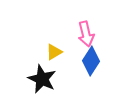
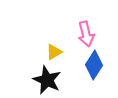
blue diamond: moved 3 px right, 4 px down
black star: moved 5 px right, 1 px down
